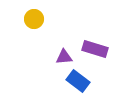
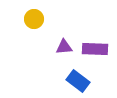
purple rectangle: rotated 15 degrees counterclockwise
purple triangle: moved 10 px up
